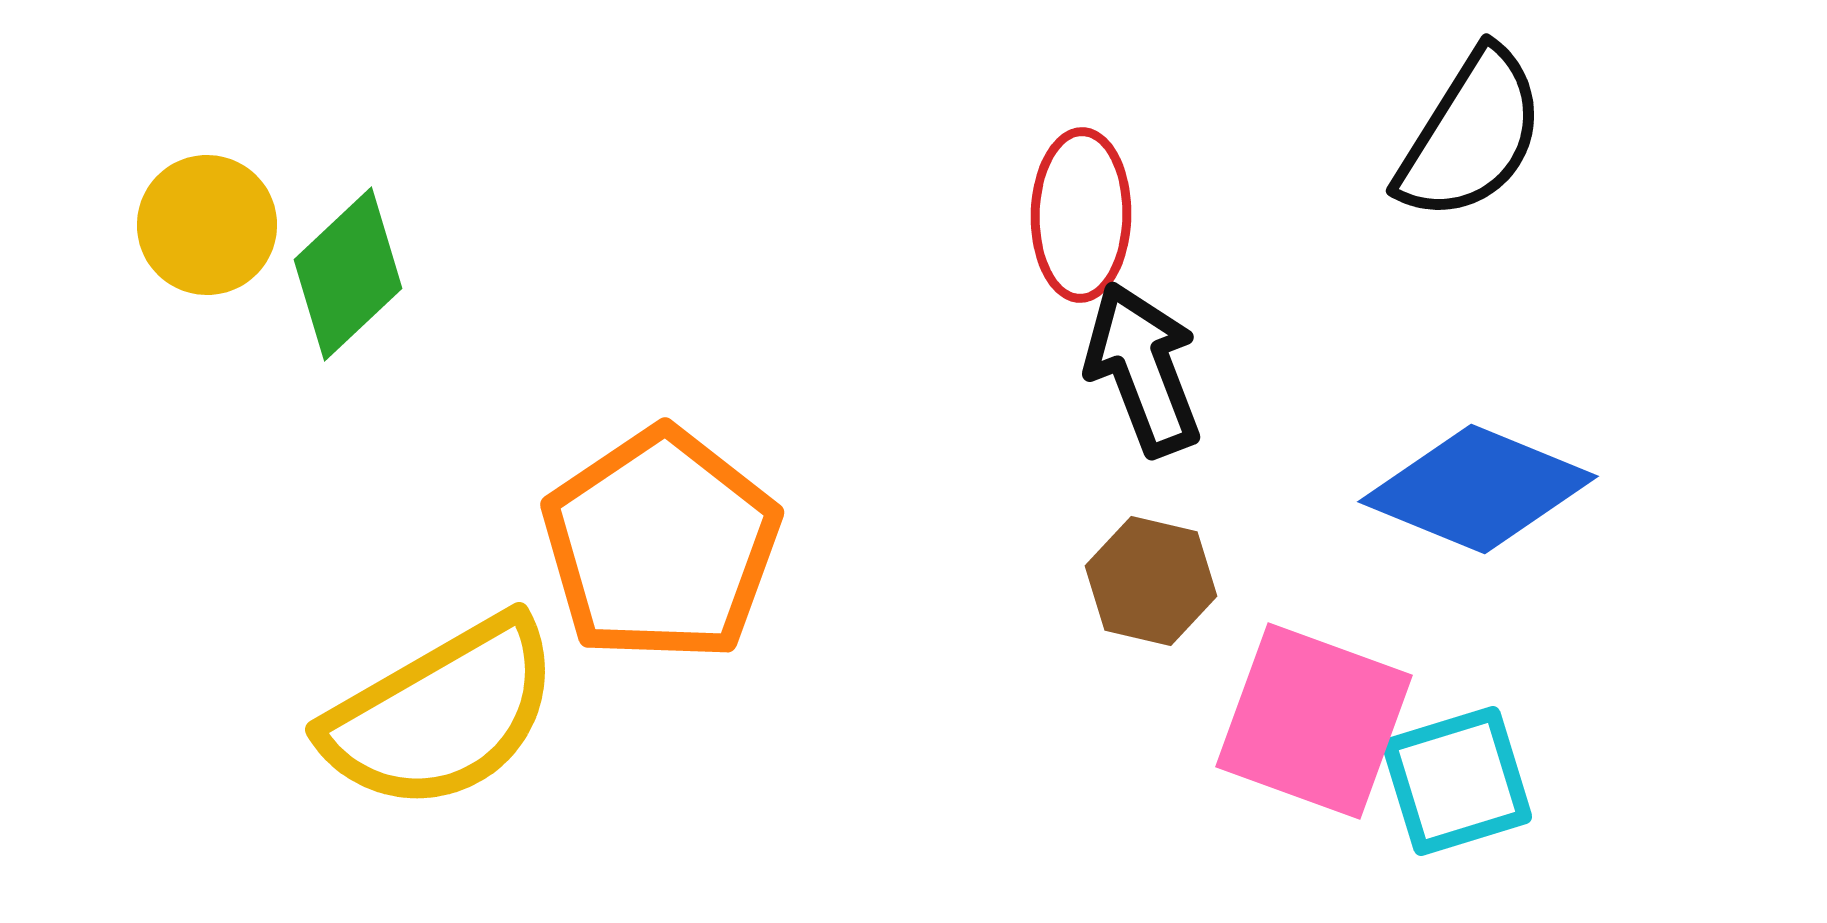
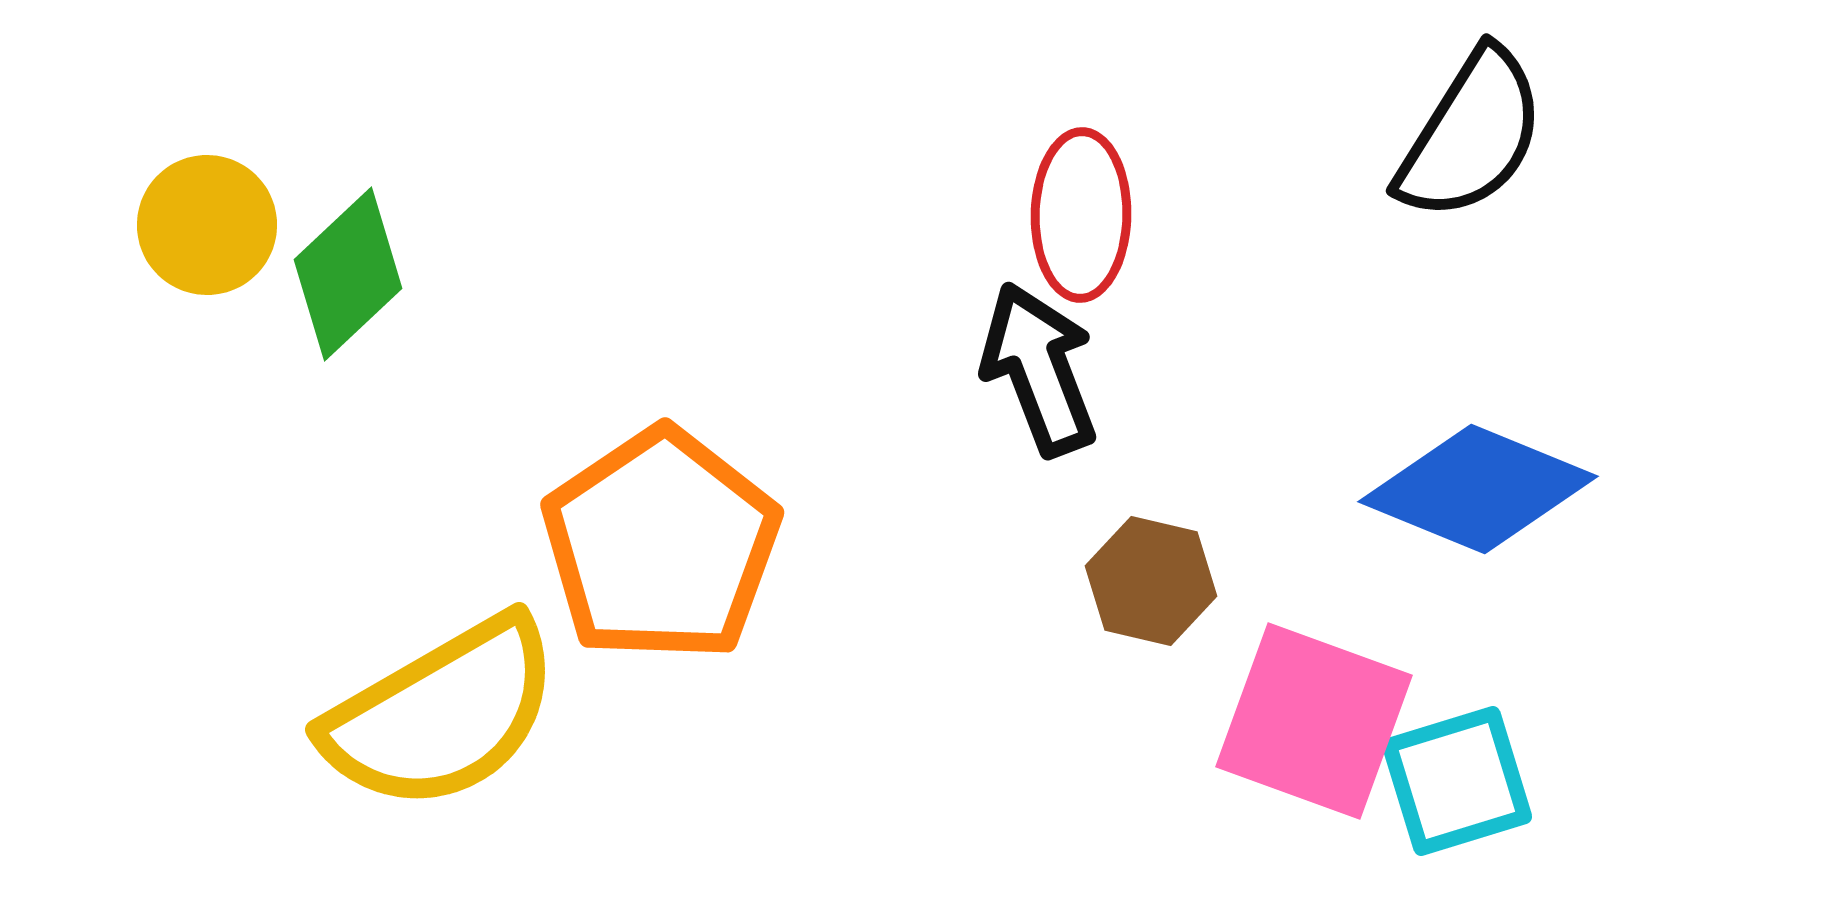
black arrow: moved 104 px left
